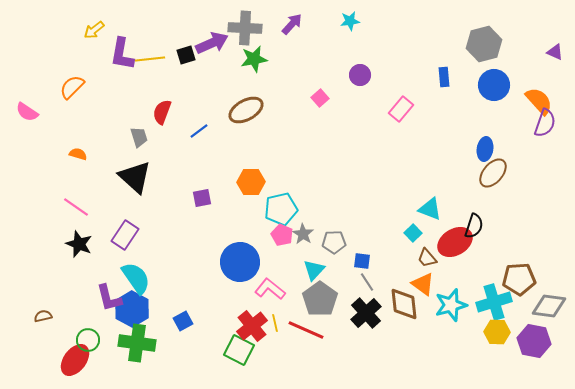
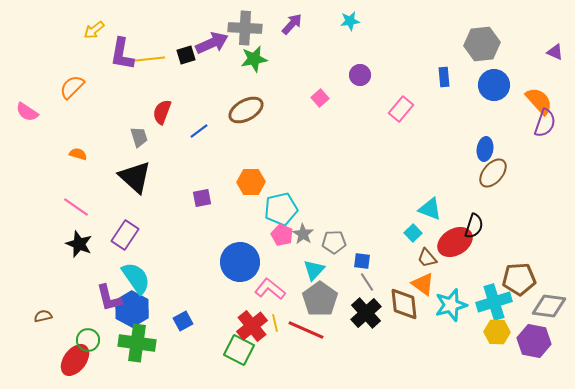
gray hexagon at (484, 44): moved 2 px left; rotated 8 degrees clockwise
